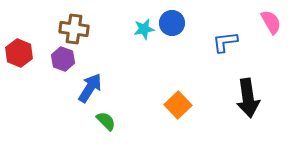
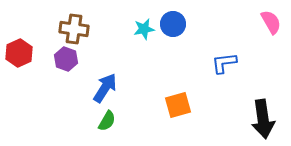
blue circle: moved 1 px right, 1 px down
blue L-shape: moved 1 px left, 21 px down
red hexagon: rotated 12 degrees clockwise
purple hexagon: moved 3 px right
blue arrow: moved 15 px right
black arrow: moved 15 px right, 21 px down
orange square: rotated 28 degrees clockwise
green semicircle: moved 1 px right; rotated 75 degrees clockwise
